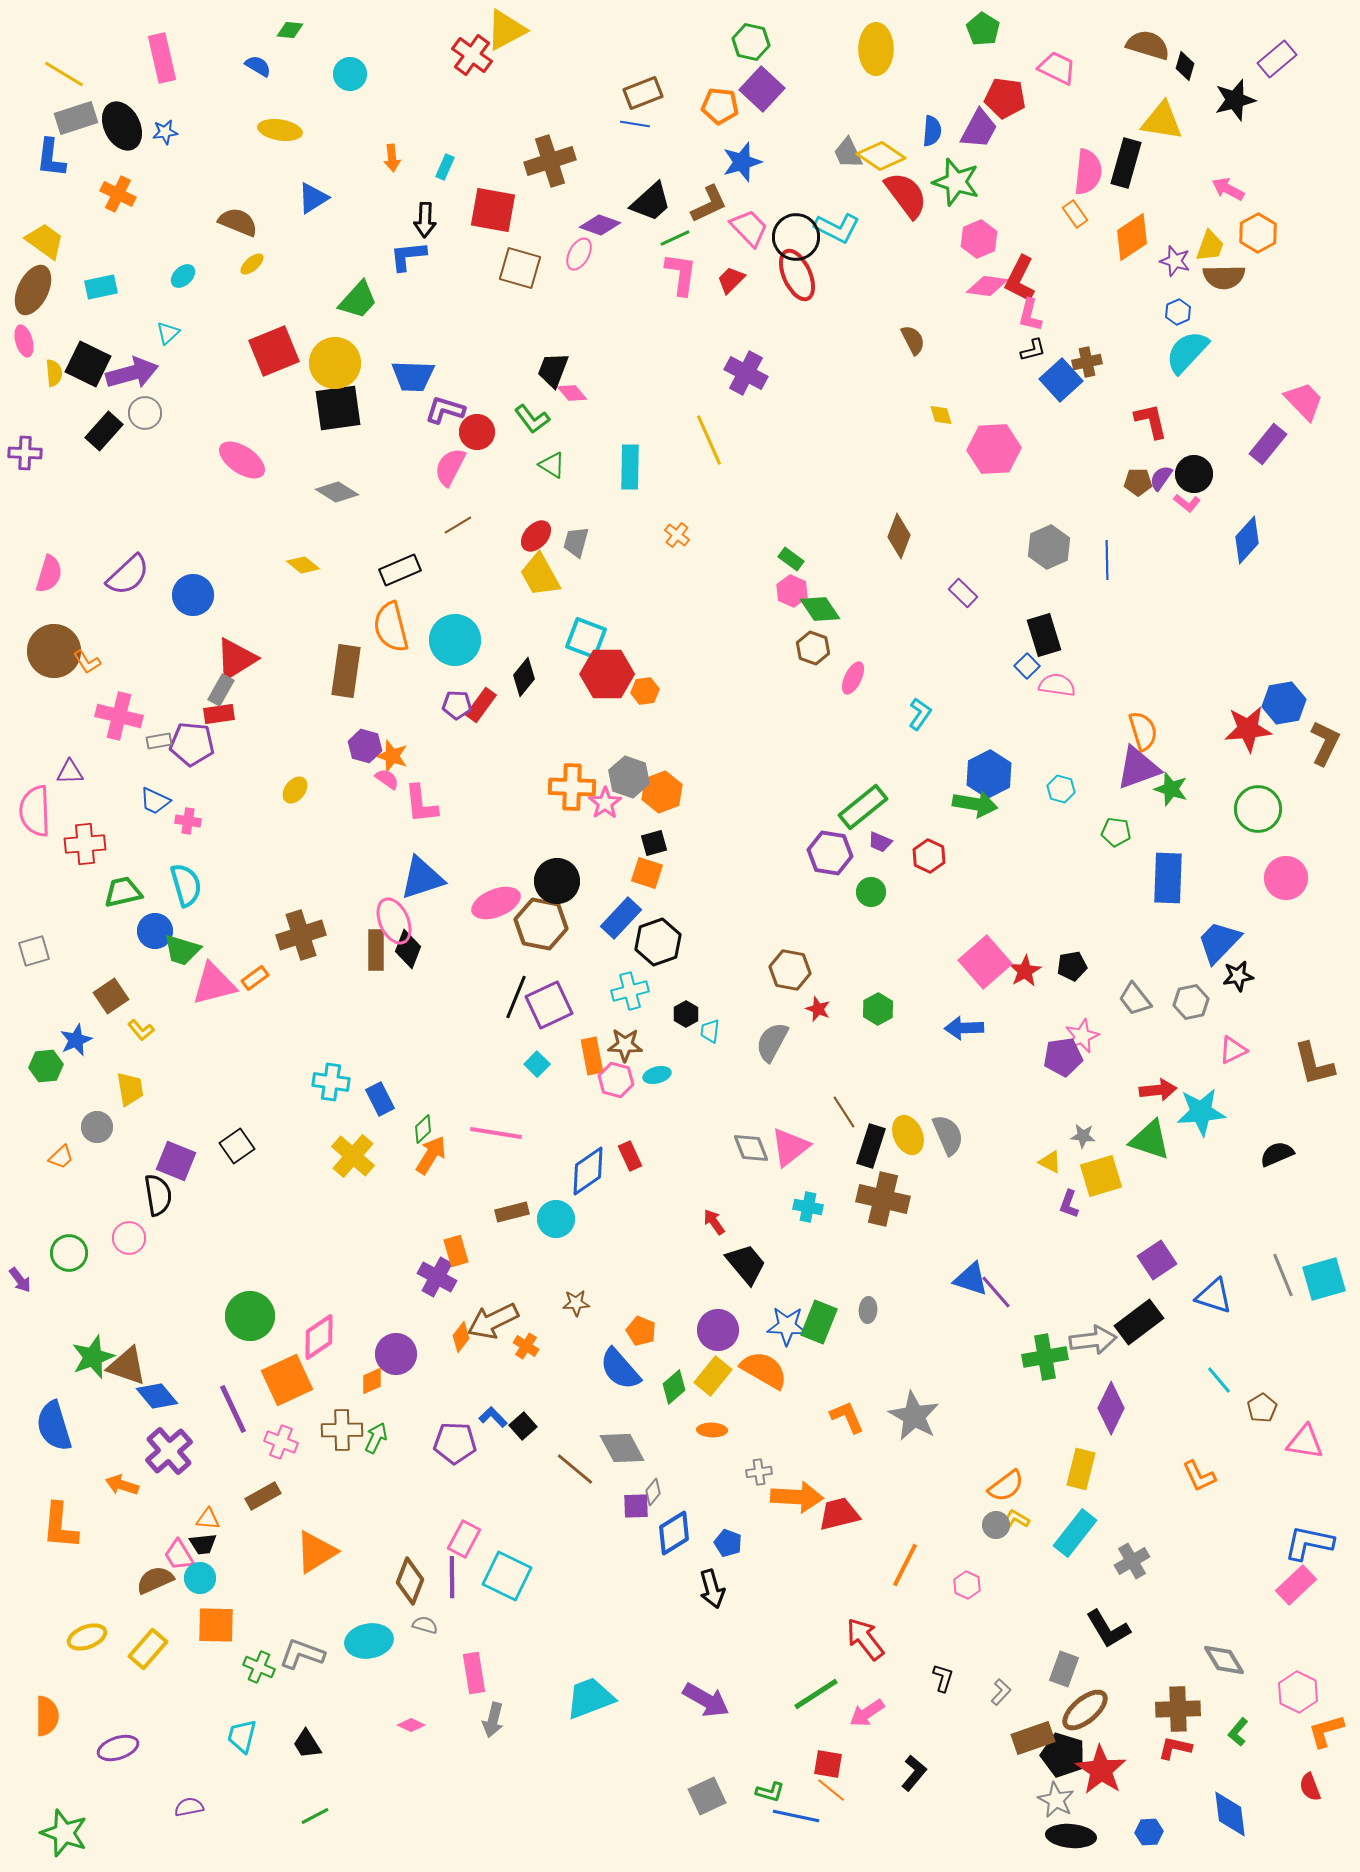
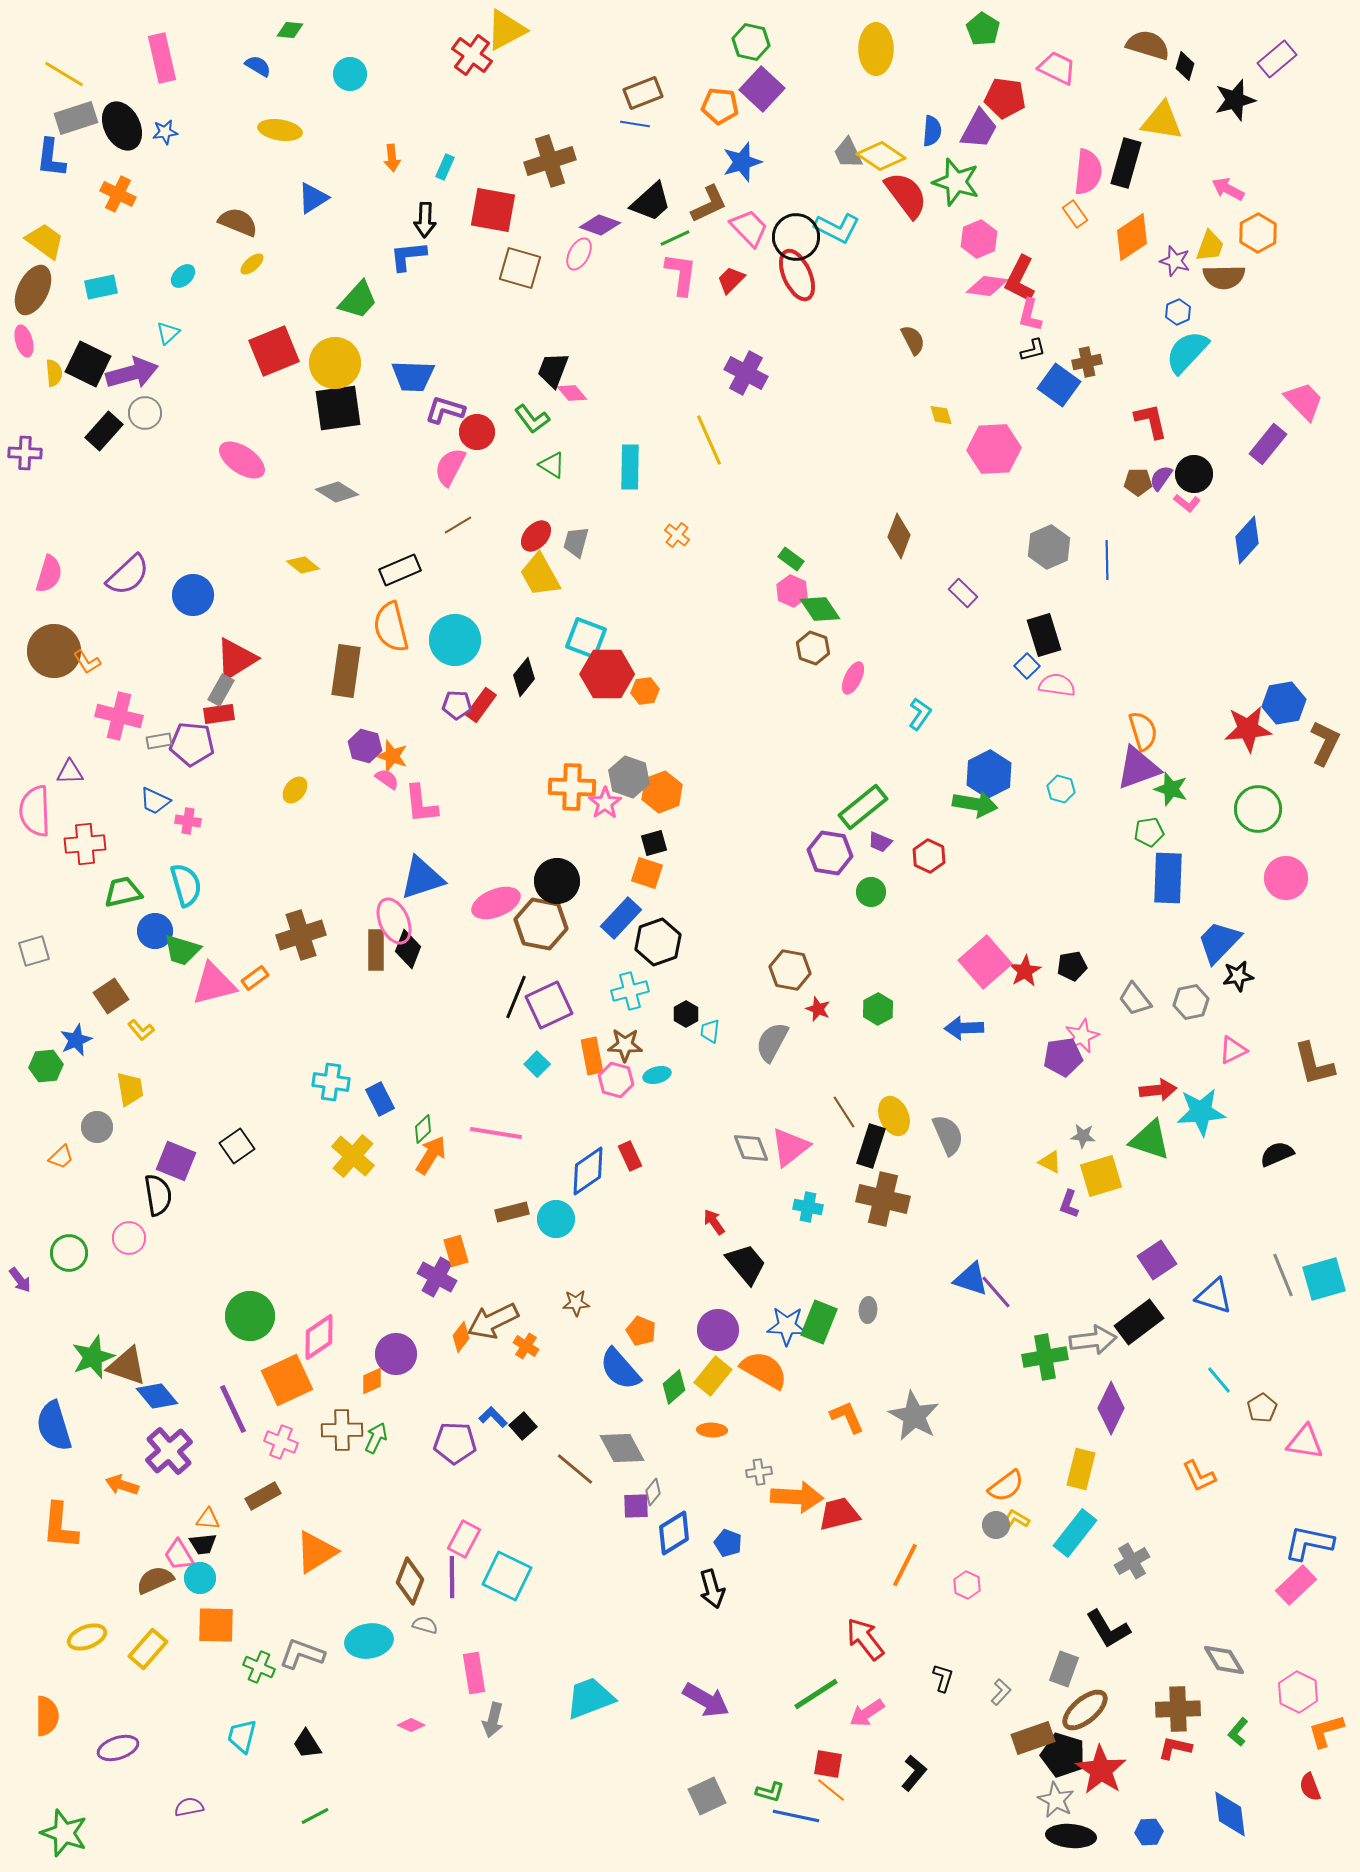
blue square at (1061, 380): moved 2 px left, 5 px down; rotated 12 degrees counterclockwise
green pentagon at (1116, 832): moved 33 px right; rotated 16 degrees counterclockwise
yellow ellipse at (908, 1135): moved 14 px left, 19 px up
